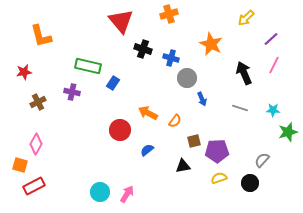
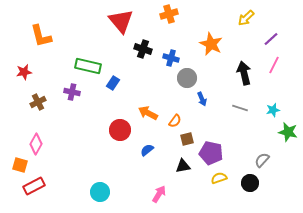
black arrow: rotated 10 degrees clockwise
cyan star: rotated 16 degrees counterclockwise
green star: rotated 30 degrees clockwise
brown square: moved 7 px left, 2 px up
purple pentagon: moved 6 px left, 2 px down; rotated 15 degrees clockwise
pink arrow: moved 32 px right
